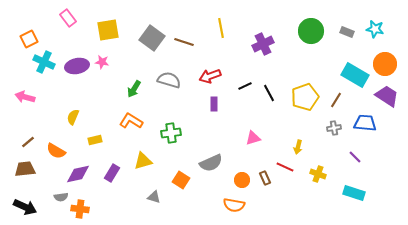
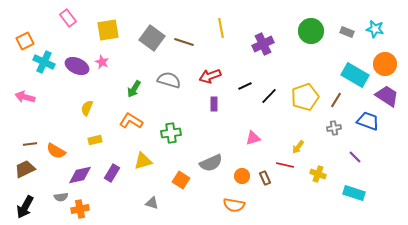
orange square at (29, 39): moved 4 px left, 2 px down
pink star at (102, 62): rotated 16 degrees clockwise
purple ellipse at (77, 66): rotated 35 degrees clockwise
black line at (269, 93): moved 3 px down; rotated 72 degrees clockwise
yellow semicircle at (73, 117): moved 14 px right, 9 px up
blue trapezoid at (365, 123): moved 3 px right, 2 px up; rotated 15 degrees clockwise
brown line at (28, 142): moved 2 px right, 2 px down; rotated 32 degrees clockwise
yellow arrow at (298, 147): rotated 24 degrees clockwise
red line at (285, 167): moved 2 px up; rotated 12 degrees counterclockwise
brown trapezoid at (25, 169): rotated 20 degrees counterclockwise
purple diamond at (78, 174): moved 2 px right, 1 px down
orange circle at (242, 180): moved 4 px up
gray triangle at (154, 197): moved 2 px left, 6 px down
black arrow at (25, 207): rotated 95 degrees clockwise
orange cross at (80, 209): rotated 18 degrees counterclockwise
